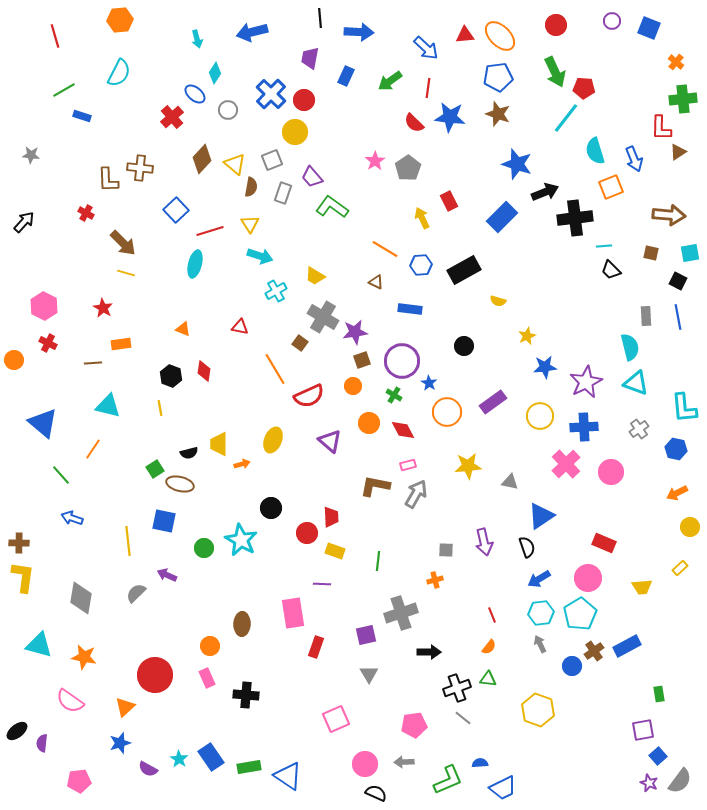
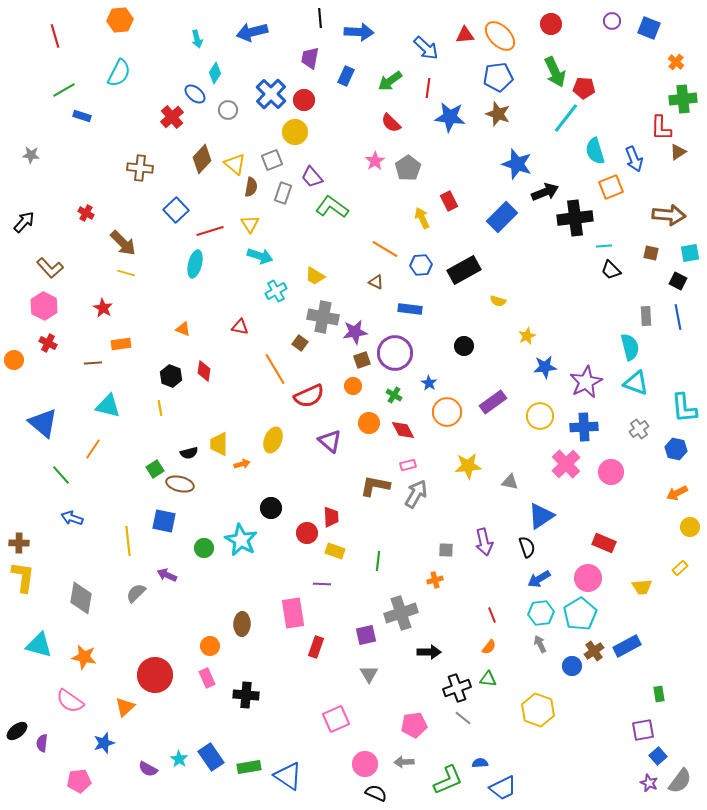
red circle at (556, 25): moved 5 px left, 1 px up
red semicircle at (414, 123): moved 23 px left
brown L-shape at (108, 180): moved 58 px left, 88 px down; rotated 40 degrees counterclockwise
gray cross at (323, 317): rotated 20 degrees counterclockwise
purple circle at (402, 361): moved 7 px left, 8 px up
blue star at (120, 743): moved 16 px left
